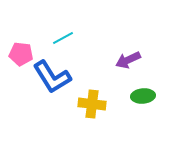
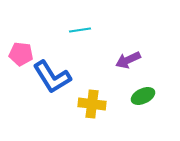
cyan line: moved 17 px right, 8 px up; rotated 20 degrees clockwise
green ellipse: rotated 20 degrees counterclockwise
